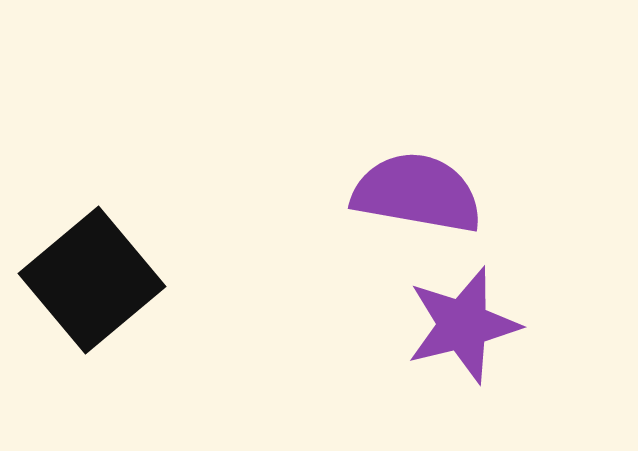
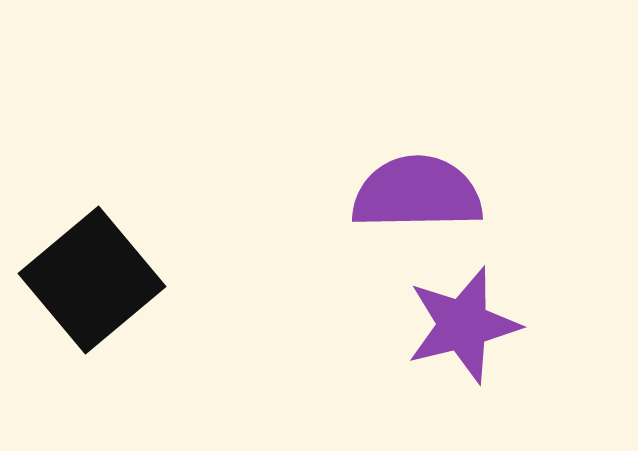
purple semicircle: rotated 11 degrees counterclockwise
